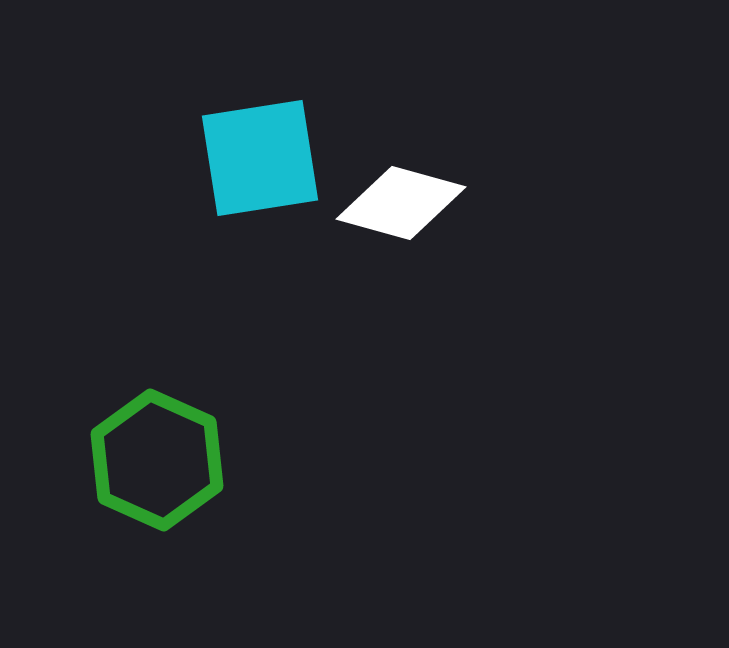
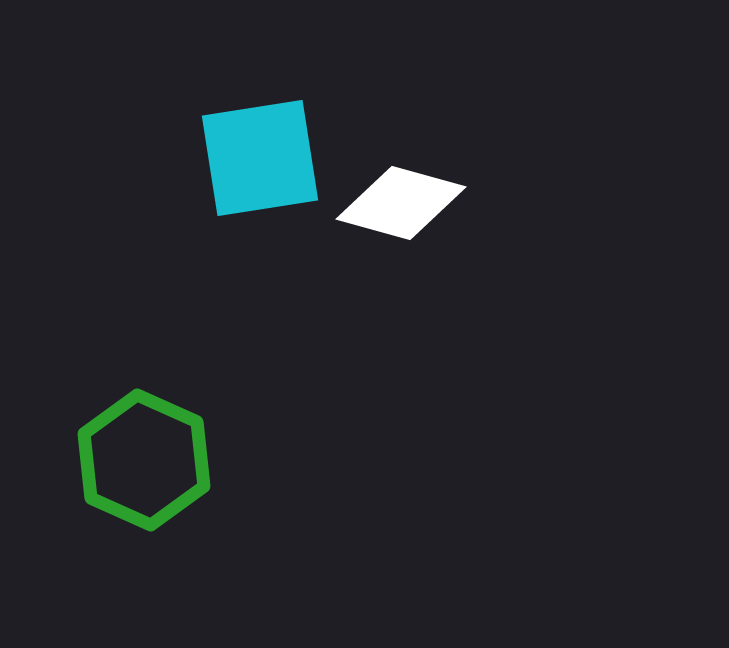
green hexagon: moved 13 px left
